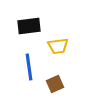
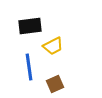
black rectangle: moved 1 px right
yellow trapezoid: moved 5 px left; rotated 20 degrees counterclockwise
